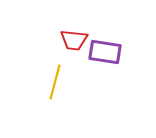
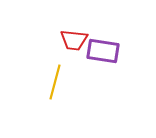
purple rectangle: moved 2 px left, 1 px up
